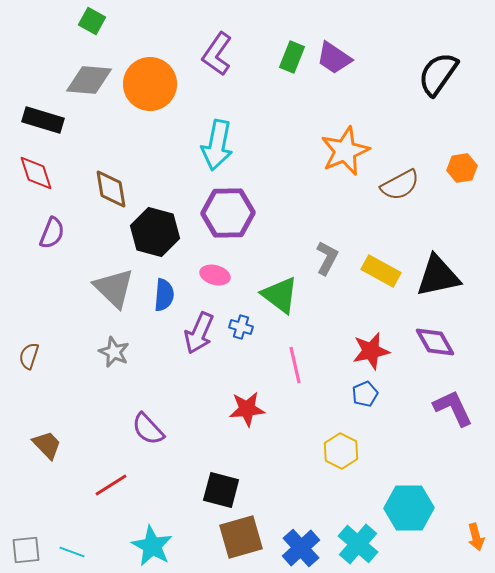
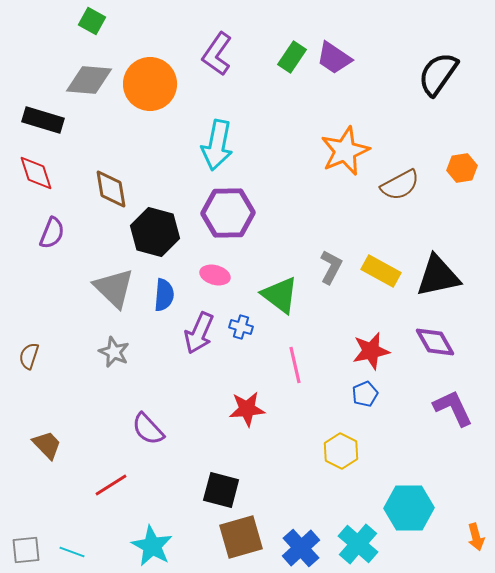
green rectangle at (292, 57): rotated 12 degrees clockwise
gray L-shape at (327, 258): moved 4 px right, 9 px down
